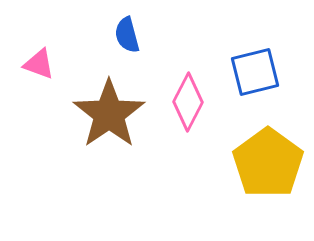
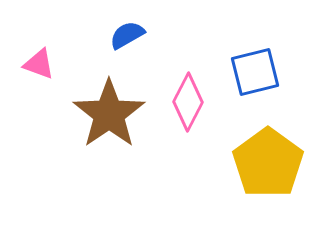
blue semicircle: rotated 75 degrees clockwise
